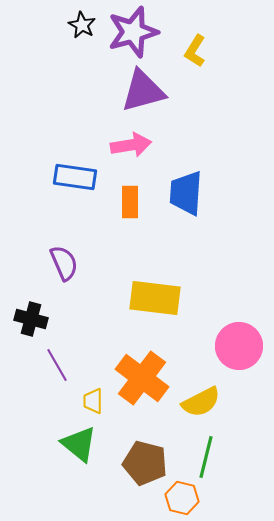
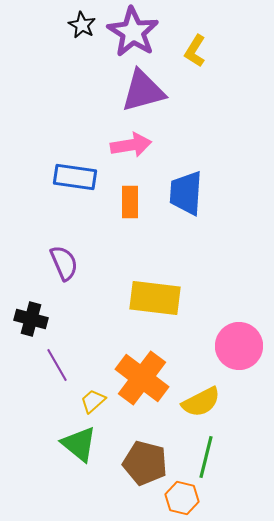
purple star: rotated 24 degrees counterclockwise
yellow trapezoid: rotated 48 degrees clockwise
